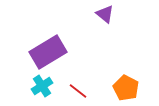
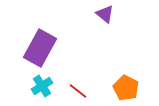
purple rectangle: moved 8 px left, 4 px up; rotated 30 degrees counterclockwise
